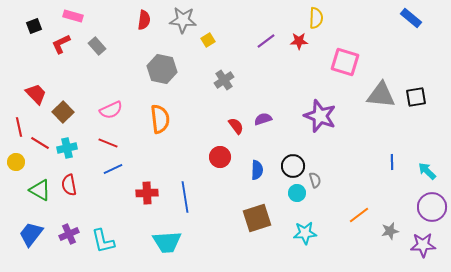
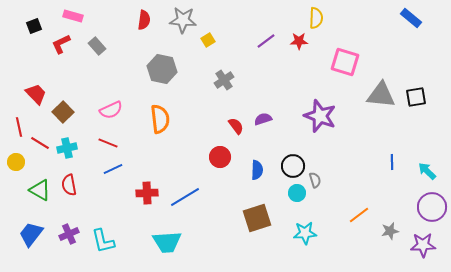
blue line at (185, 197): rotated 68 degrees clockwise
